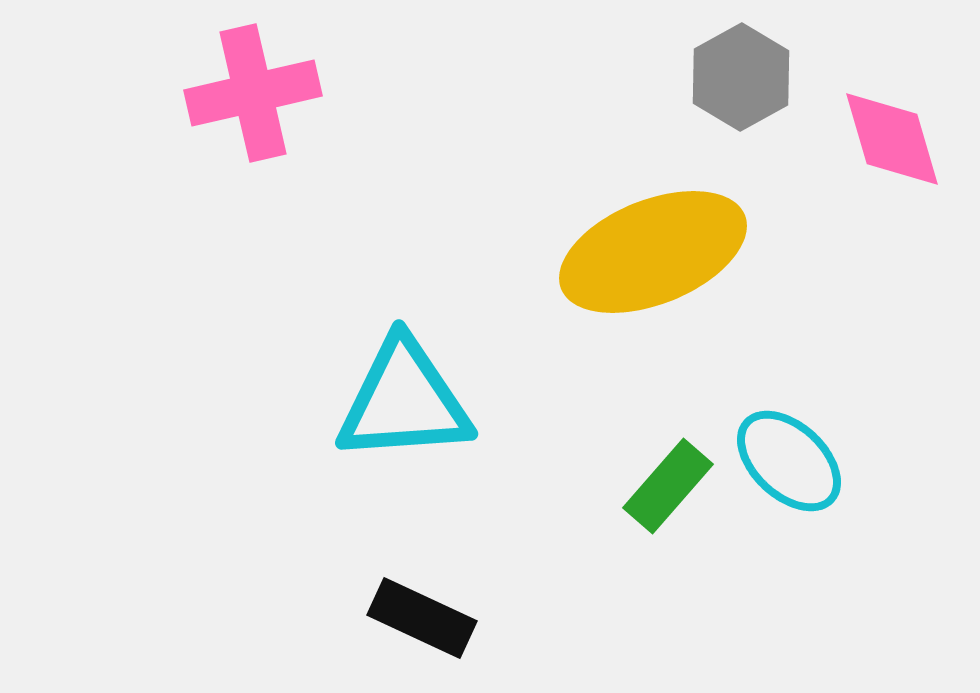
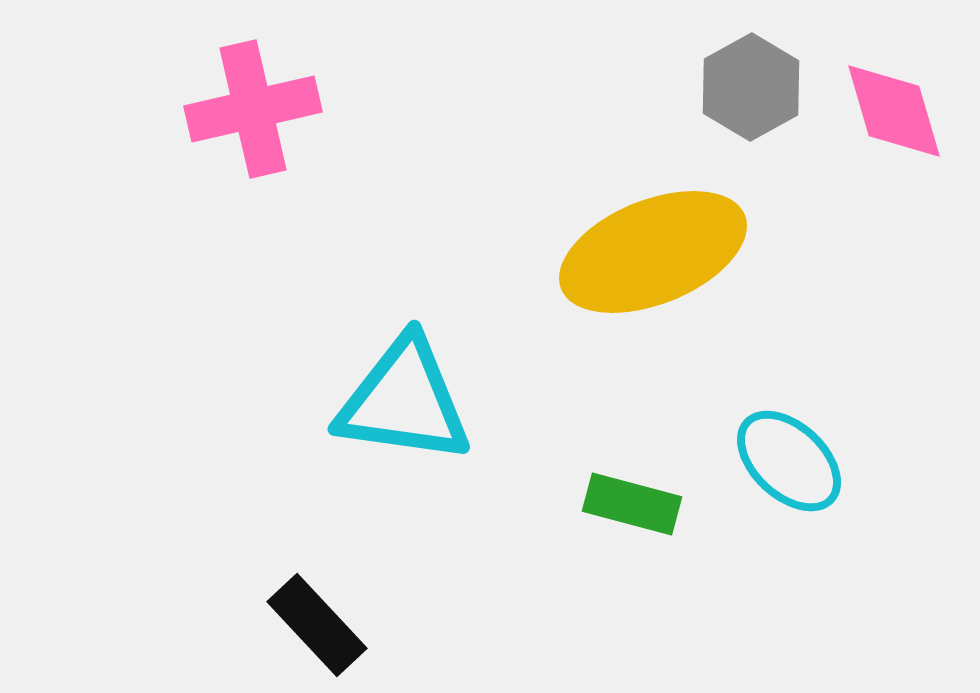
gray hexagon: moved 10 px right, 10 px down
pink cross: moved 16 px down
pink diamond: moved 2 px right, 28 px up
cyan triangle: rotated 12 degrees clockwise
green rectangle: moved 36 px left, 18 px down; rotated 64 degrees clockwise
black rectangle: moved 105 px left, 7 px down; rotated 22 degrees clockwise
